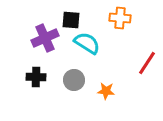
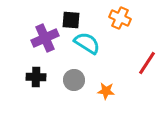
orange cross: rotated 20 degrees clockwise
